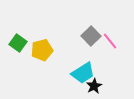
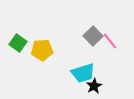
gray square: moved 2 px right
yellow pentagon: rotated 10 degrees clockwise
cyan trapezoid: rotated 15 degrees clockwise
